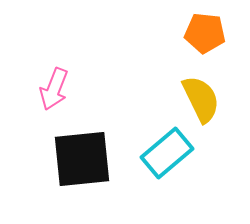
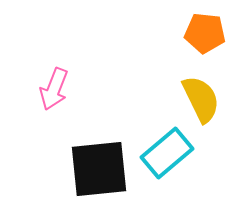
black square: moved 17 px right, 10 px down
